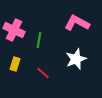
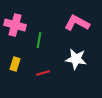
pink cross: moved 1 px right, 5 px up; rotated 10 degrees counterclockwise
white star: rotated 30 degrees clockwise
red line: rotated 56 degrees counterclockwise
